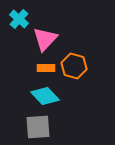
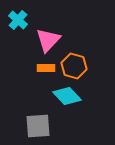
cyan cross: moved 1 px left, 1 px down
pink triangle: moved 3 px right, 1 px down
cyan diamond: moved 22 px right
gray square: moved 1 px up
